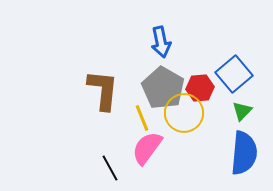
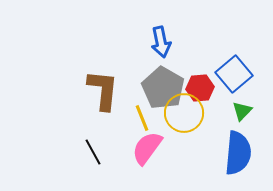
blue semicircle: moved 6 px left
black line: moved 17 px left, 16 px up
